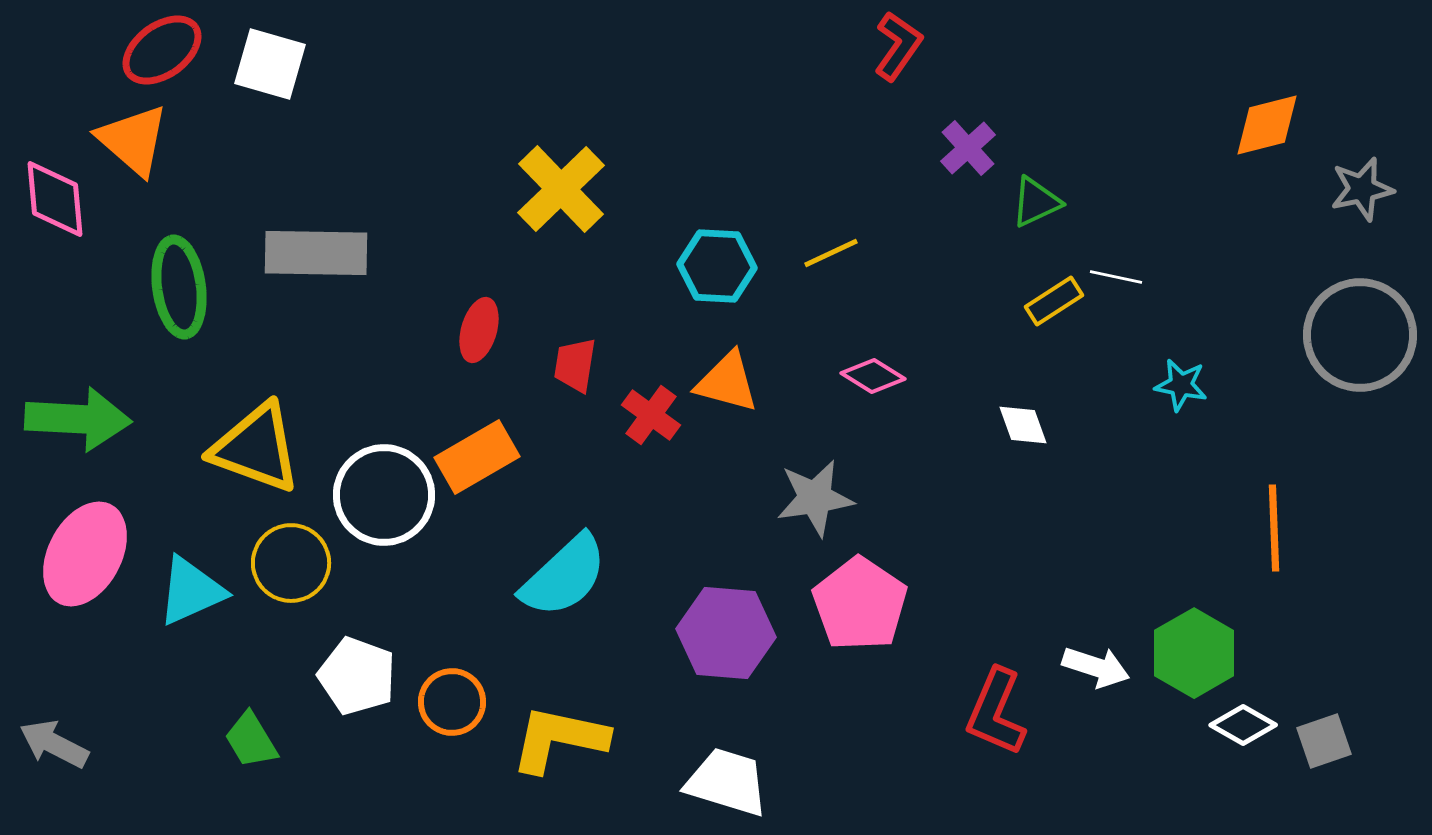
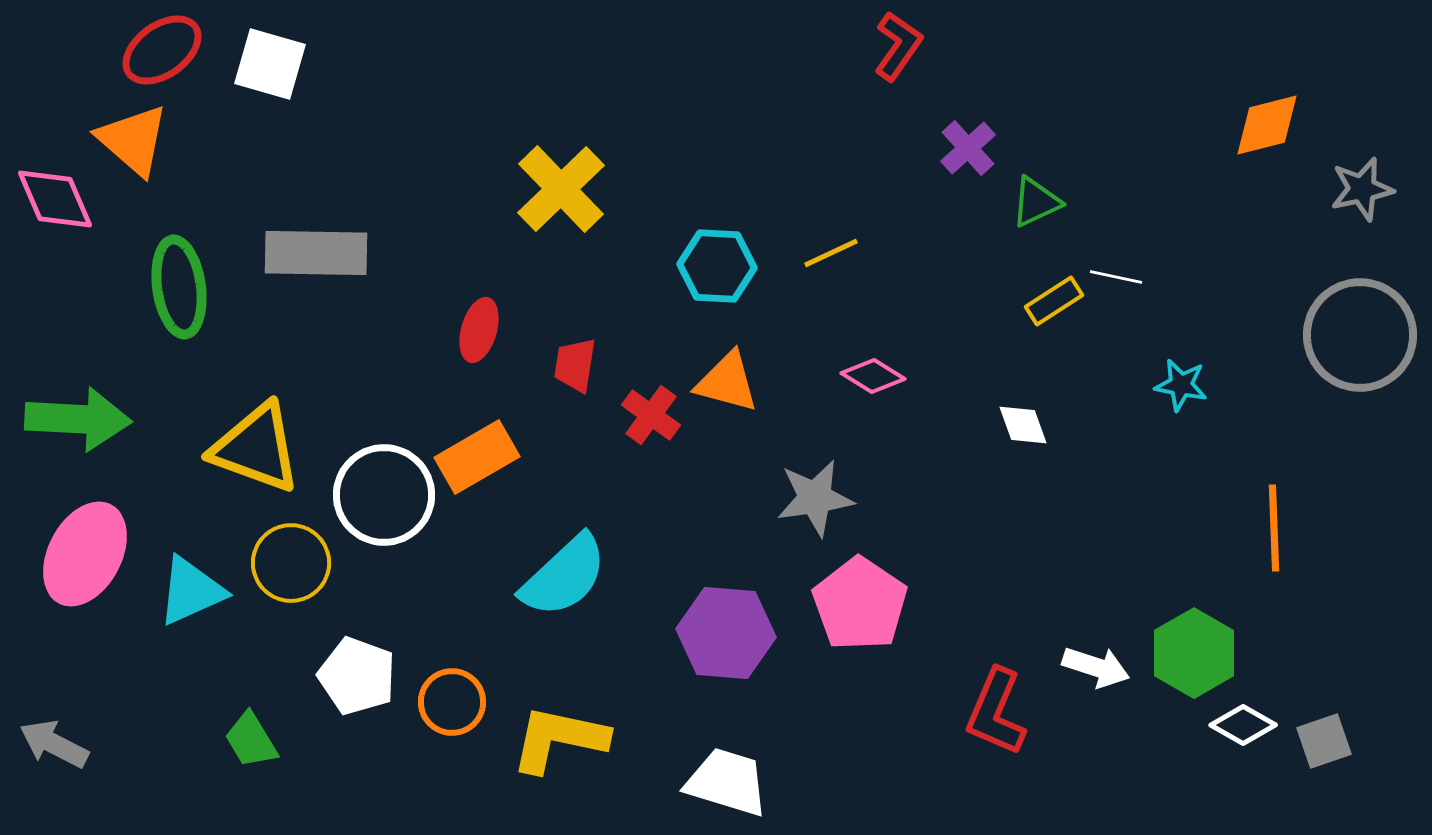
pink diamond at (55, 199): rotated 18 degrees counterclockwise
